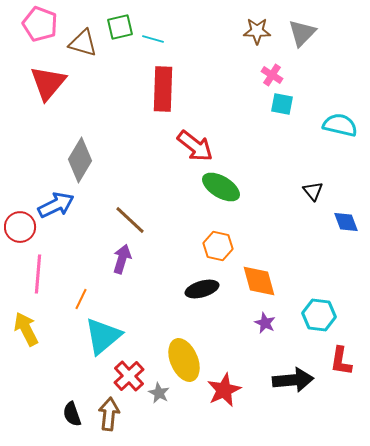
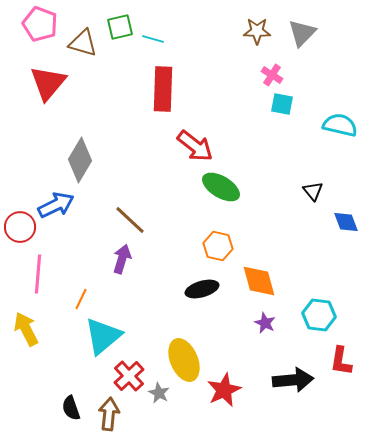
black semicircle: moved 1 px left, 6 px up
